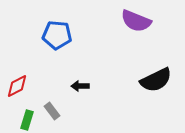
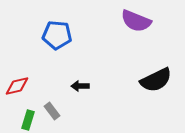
red diamond: rotated 15 degrees clockwise
green rectangle: moved 1 px right
